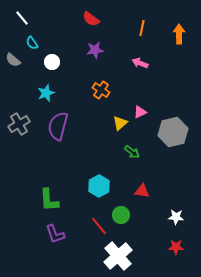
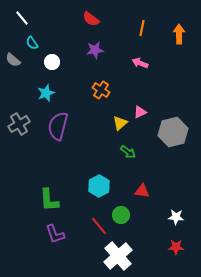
green arrow: moved 4 px left
